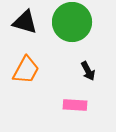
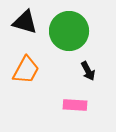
green circle: moved 3 px left, 9 px down
